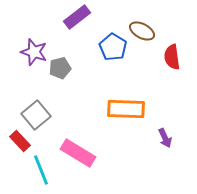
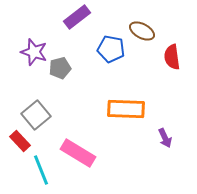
blue pentagon: moved 2 px left, 2 px down; rotated 20 degrees counterclockwise
